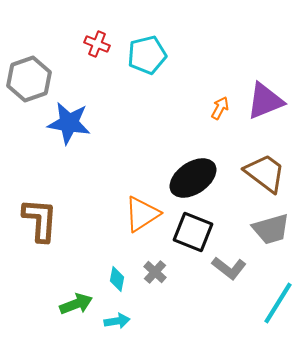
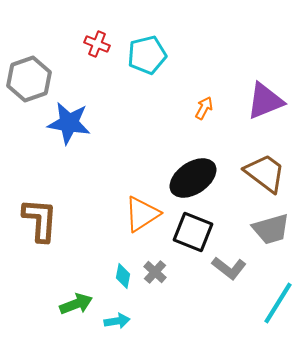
orange arrow: moved 16 px left
cyan diamond: moved 6 px right, 3 px up
